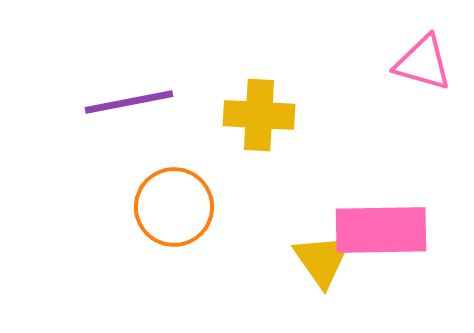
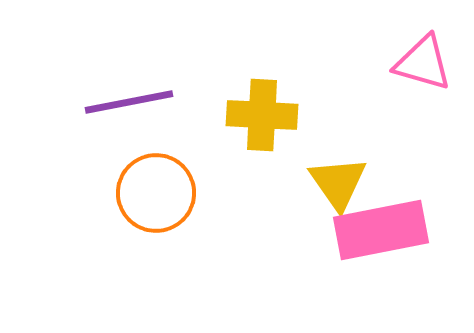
yellow cross: moved 3 px right
orange circle: moved 18 px left, 14 px up
pink rectangle: rotated 10 degrees counterclockwise
yellow triangle: moved 16 px right, 77 px up
